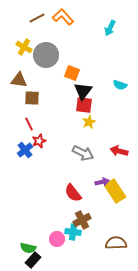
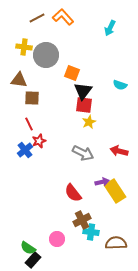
yellow cross: rotated 21 degrees counterclockwise
cyan cross: moved 18 px right
green semicircle: rotated 21 degrees clockwise
